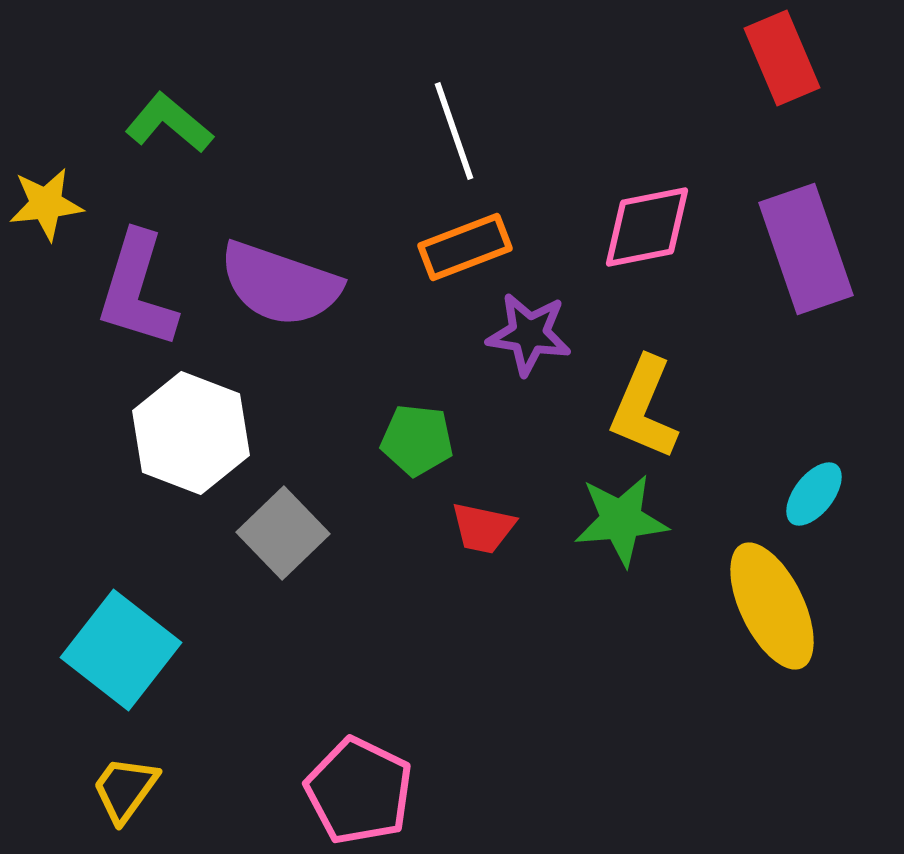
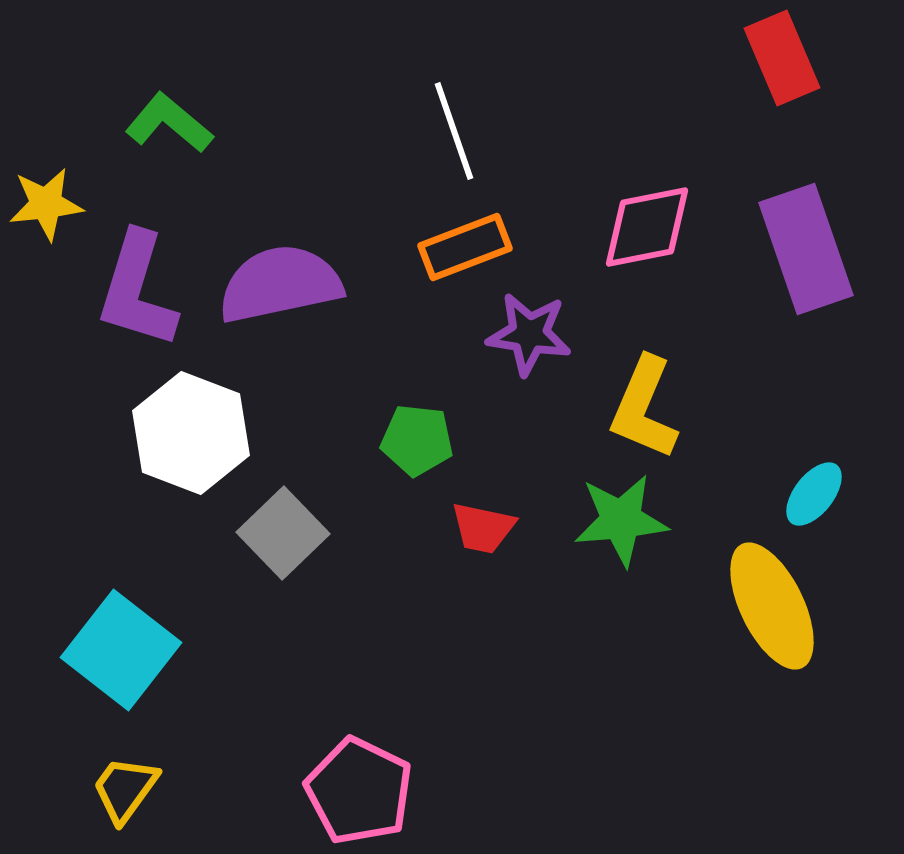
purple semicircle: rotated 149 degrees clockwise
